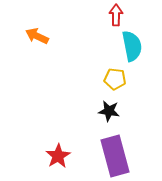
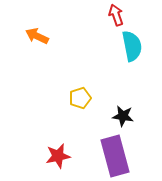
red arrow: rotated 20 degrees counterclockwise
yellow pentagon: moved 35 px left, 19 px down; rotated 25 degrees counterclockwise
black star: moved 14 px right, 5 px down
red star: rotated 20 degrees clockwise
